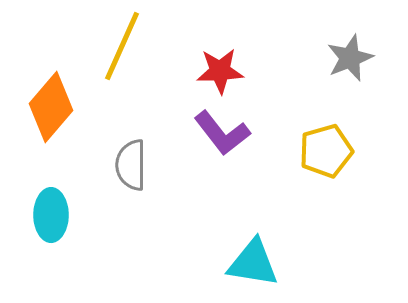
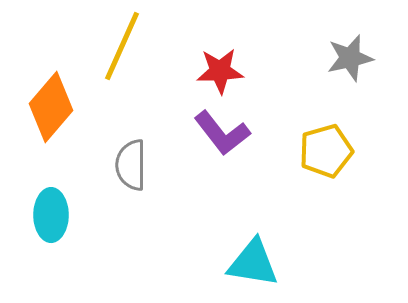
gray star: rotated 9 degrees clockwise
